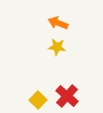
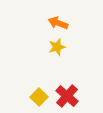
yellow star: rotated 24 degrees counterclockwise
yellow square: moved 1 px right, 3 px up
